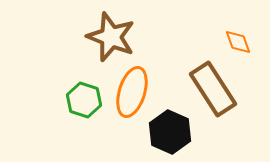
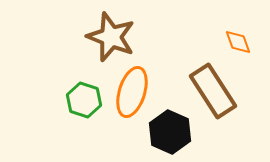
brown rectangle: moved 2 px down
